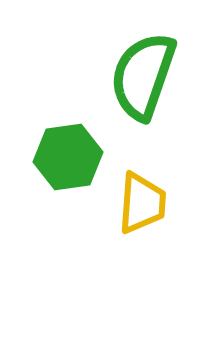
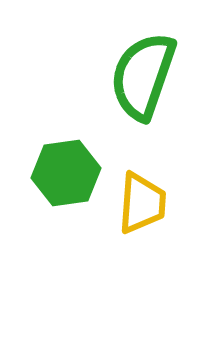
green hexagon: moved 2 px left, 16 px down
